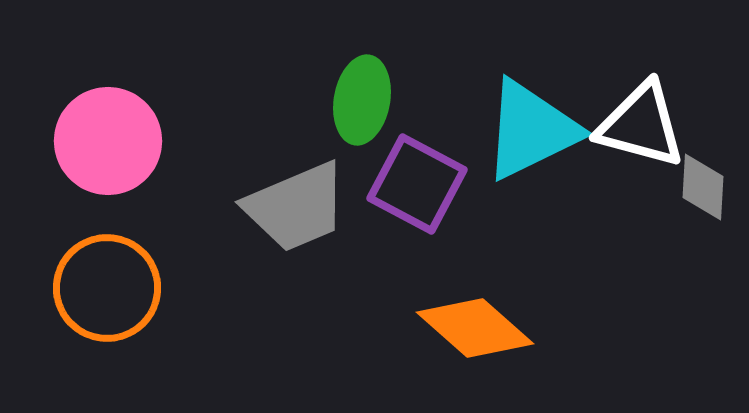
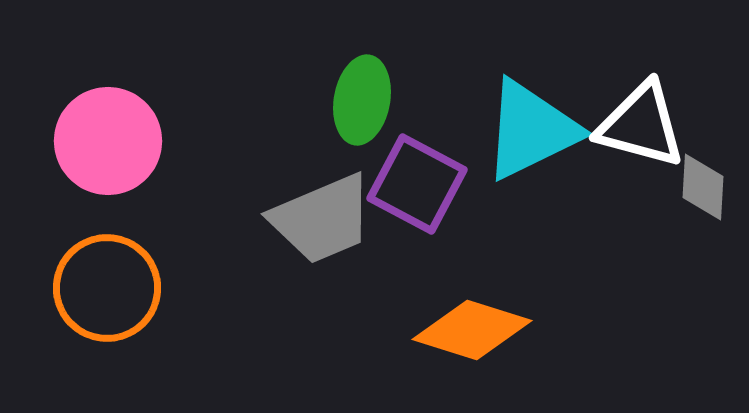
gray trapezoid: moved 26 px right, 12 px down
orange diamond: moved 3 px left, 2 px down; rotated 24 degrees counterclockwise
